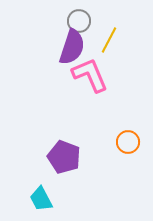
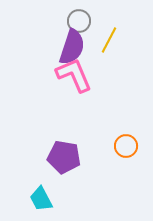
pink L-shape: moved 16 px left
orange circle: moved 2 px left, 4 px down
purple pentagon: rotated 12 degrees counterclockwise
